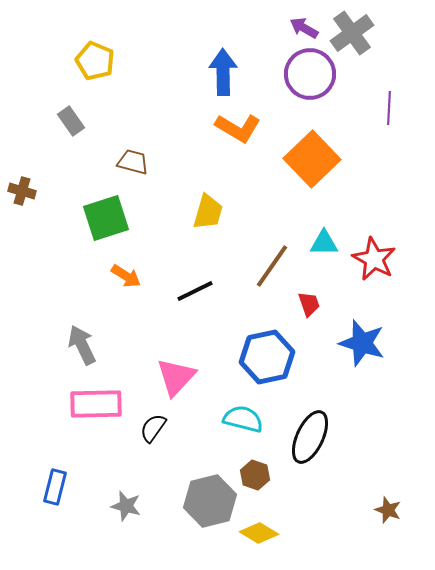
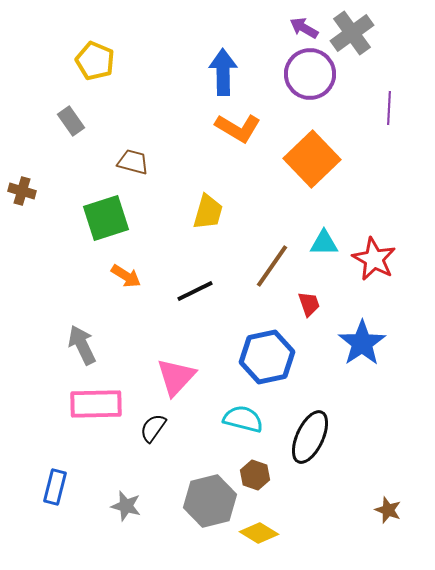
blue star: rotated 21 degrees clockwise
